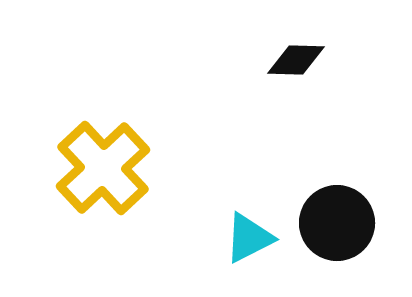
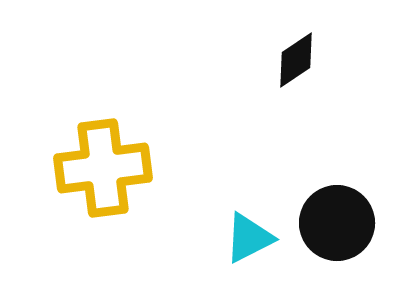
black diamond: rotated 36 degrees counterclockwise
yellow cross: rotated 36 degrees clockwise
